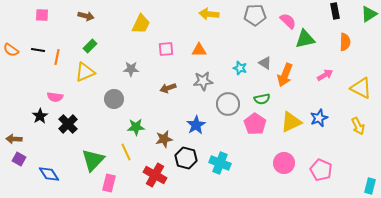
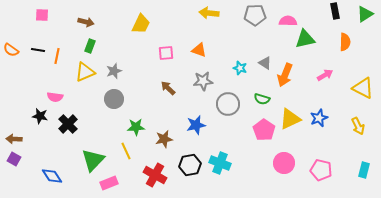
yellow arrow at (209, 14): moved 1 px up
green triangle at (369, 14): moved 4 px left
brown arrow at (86, 16): moved 6 px down
pink semicircle at (288, 21): rotated 42 degrees counterclockwise
green rectangle at (90, 46): rotated 24 degrees counterclockwise
pink square at (166, 49): moved 4 px down
orange triangle at (199, 50): rotated 21 degrees clockwise
orange line at (57, 57): moved 1 px up
gray star at (131, 69): moved 17 px left, 2 px down; rotated 21 degrees counterclockwise
brown arrow at (168, 88): rotated 63 degrees clockwise
yellow triangle at (361, 88): moved 2 px right
green semicircle at (262, 99): rotated 28 degrees clockwise
black star at (40, 116): rotated 28 degrees counterclockwise
yellow triangle at (291, 122): moved 1 px left, 3 px up
pink pentagon at (255, 124): moved 9 px right, 6 px down
blue star at (196, 125): rotated 18 degrees clockwise
yellow line at (126, 152): moved 1 px up
black hexagon at (186, 158): moved 4 px right, 7 px down; rotated 25 degrees counterclockwise
purple square at (19, 159): moved 5 px left
pink pentagon at (321, 170): rotated 10 degrees counterclockwise
blue diamond at (49, 174): moved 3 px right, 2 px down
pink rectangle at (109, 183): rotated 54 degrees clockwise
cyan rectangle at (370, 186): moved 6 px left, 16 px up
